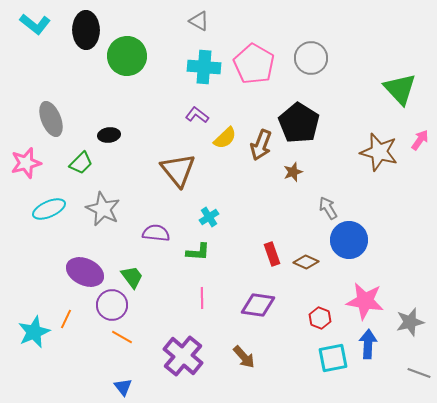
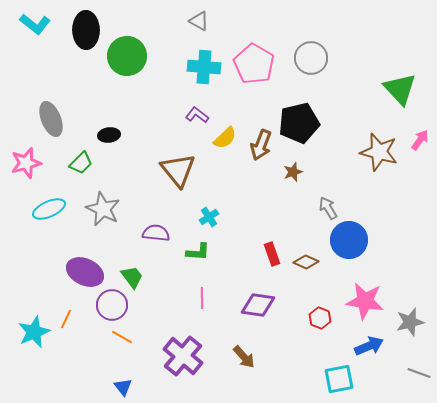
black pentagon at (299, 123): rotated 27 degrees clockwise
blue arrow at (368, 344): moved 1 px right, 2 px down; rotated 64 degrees clockwise
cyan square at (333, 358): moved 6 px right, 21 px down
